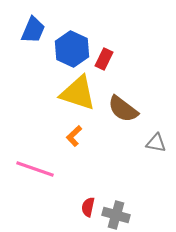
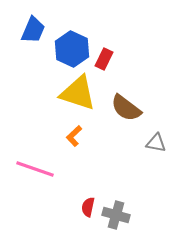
brown semicircle: moved 3 px right, 1 px up
